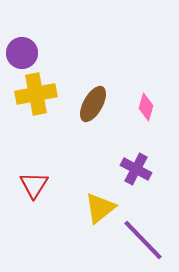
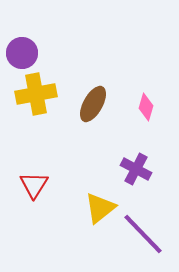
purple line: moved 6 px up
